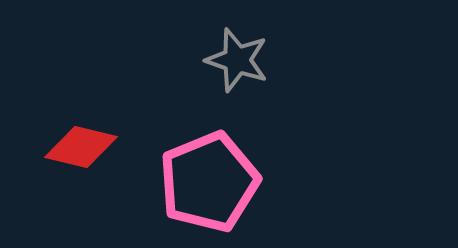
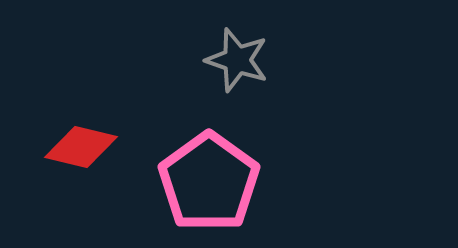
pink pentagon: rotated 14 degrees counterclockwise
